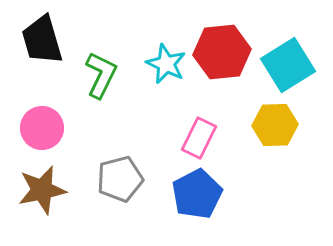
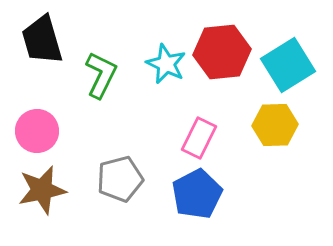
pink circle: moved 5 px left, 3 px down
